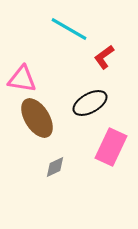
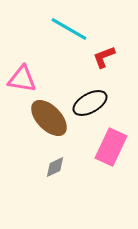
red L-shape: rotated 15 degrees clockwise
brown ellipse: moved 12 px right; rotated 12 degrees counterclockwise
